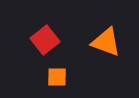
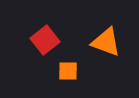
orange square: moved 11 px right, 6 px up
